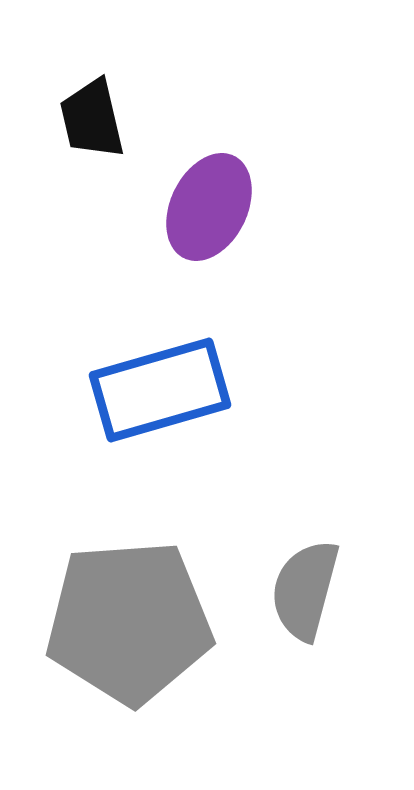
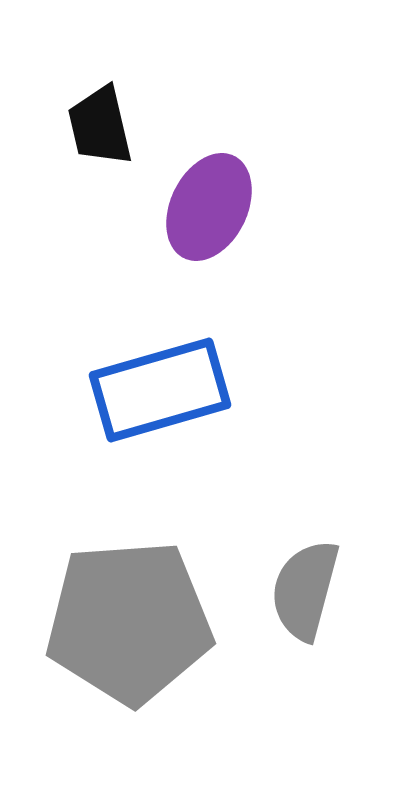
black trapezoid: moved 8 px right, 7 px down
